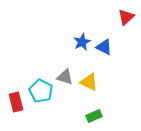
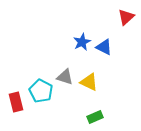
green rectangle: moved 1 px right, 1 px down
